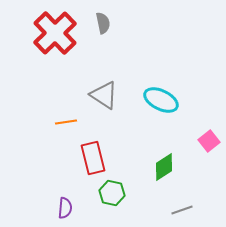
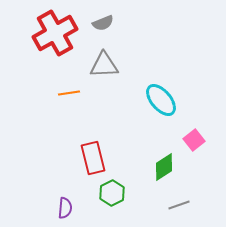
gray semicircle: rotated 80 degrees clockwise
red cross: rotated 15 degrees clockwise
gray triangle: moved 30 px up; rotated 36 degrees counterclockwise
cyan ellipse: rotated 24 degrees clockwise
orange line: moved 3 px right, 29 px up
pink square: moved 15 px left, 1 px up
green hexagon: rotated 20 degrees clockwise
gray line: moved 3 px left, 5 px up
